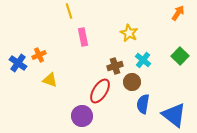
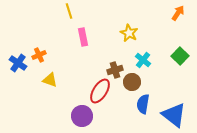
brown cross: moved 4 px down
